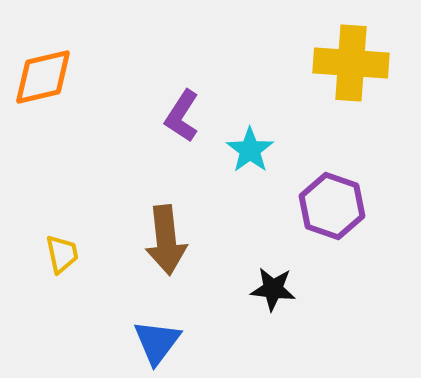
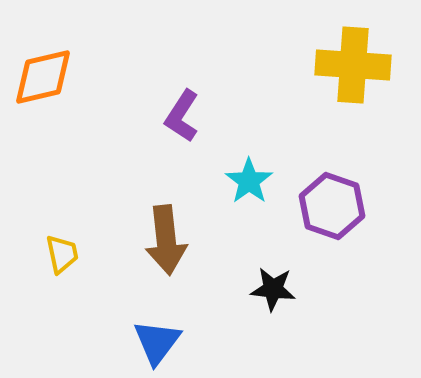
yellow cross: moved 2 px right, 2 px down
cyan star: moved 1 px left, 31 px down
